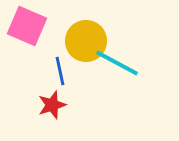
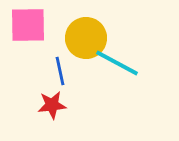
pink square: moved 1 px right, 1 px up; rotated 24 degrees counterclockwise
yellow circle: moved 3 px up
red star: rotated 12 degrees clockwise
